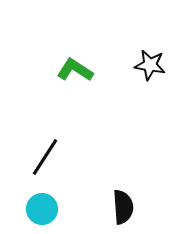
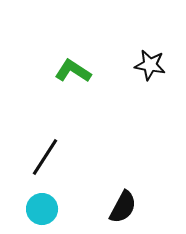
green L-shape: moved 2 px left, 1 px down
black semicircle: rotated 32 degrees clockwise
